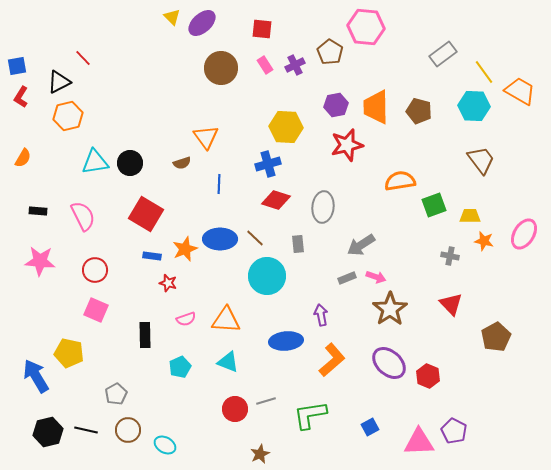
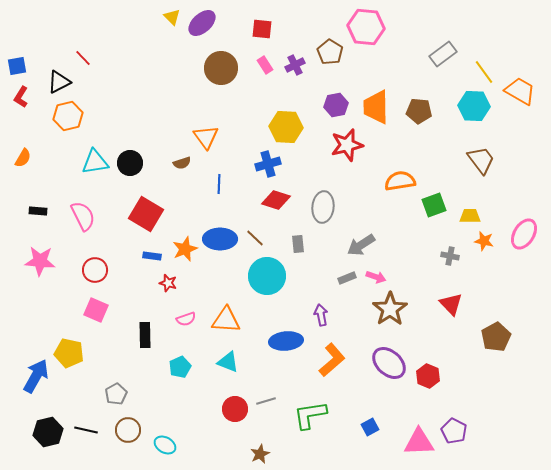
brown pentagon at (419, 111): rotated 10 degrees counterclockwise
blue arrow at (36, 376): rotated 60 degrees clockwise
